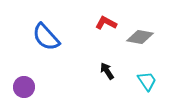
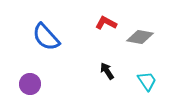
purple circle: moved 6 px right, 3 px up
